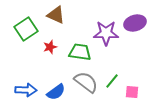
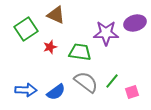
pink square: rotated 24 degrees counterclockwise
